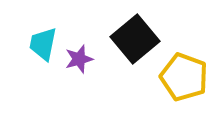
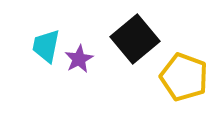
cyan trapezoid: moved 3 px right, 2 px down
purple star: rotated 12 degrees counterclockwise
